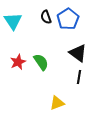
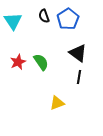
black semicircle: moved 2 px left, 1 px up
